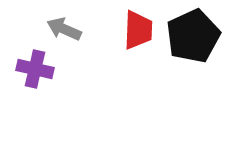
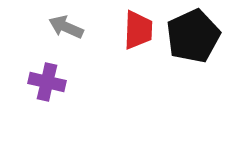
gray arrow: moved 2 px right, 2 px up
purple cross: moved 12 px right, 13 px down
